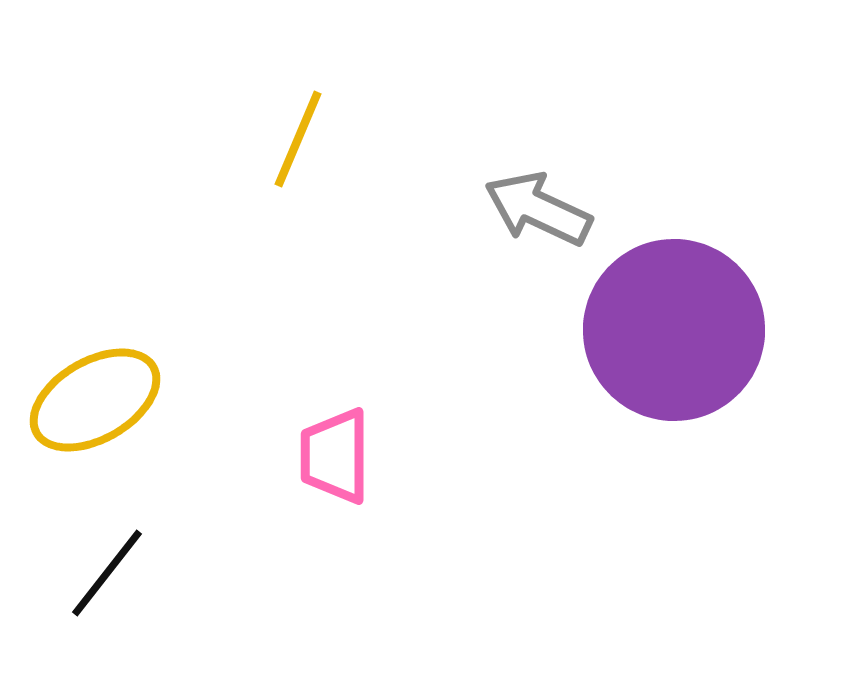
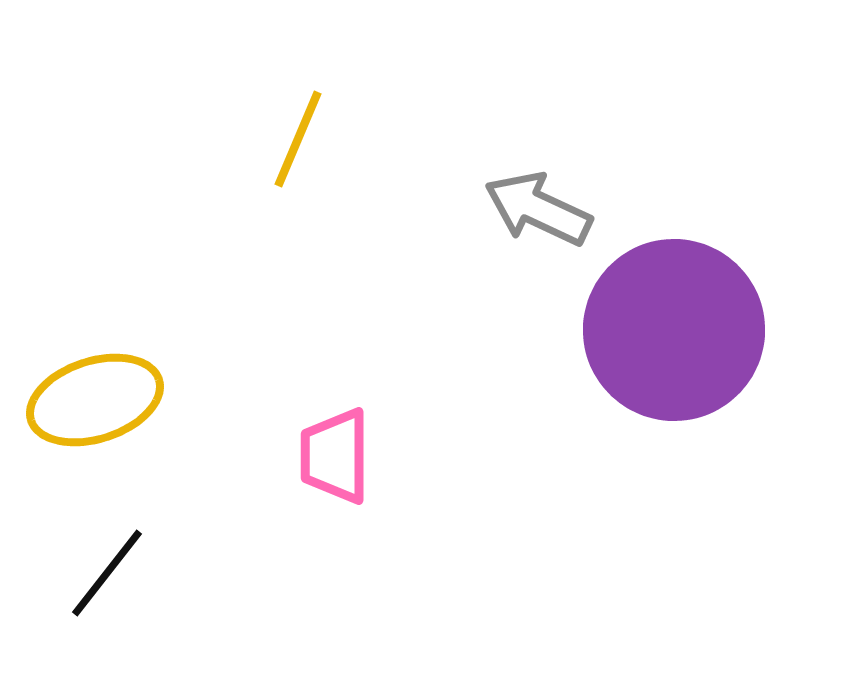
yellow ellipse: rotated 12 degrees clockwise
